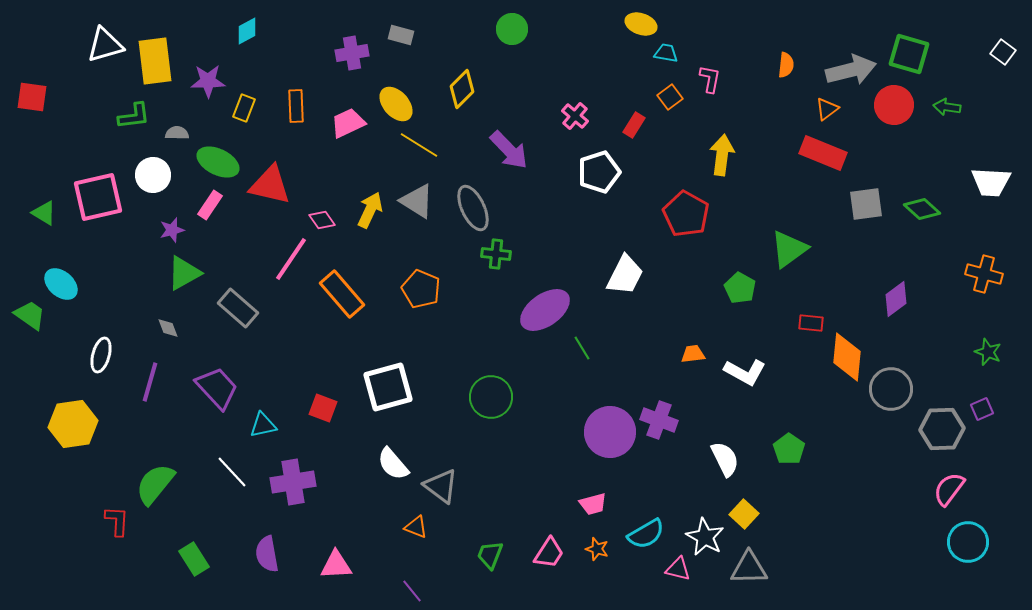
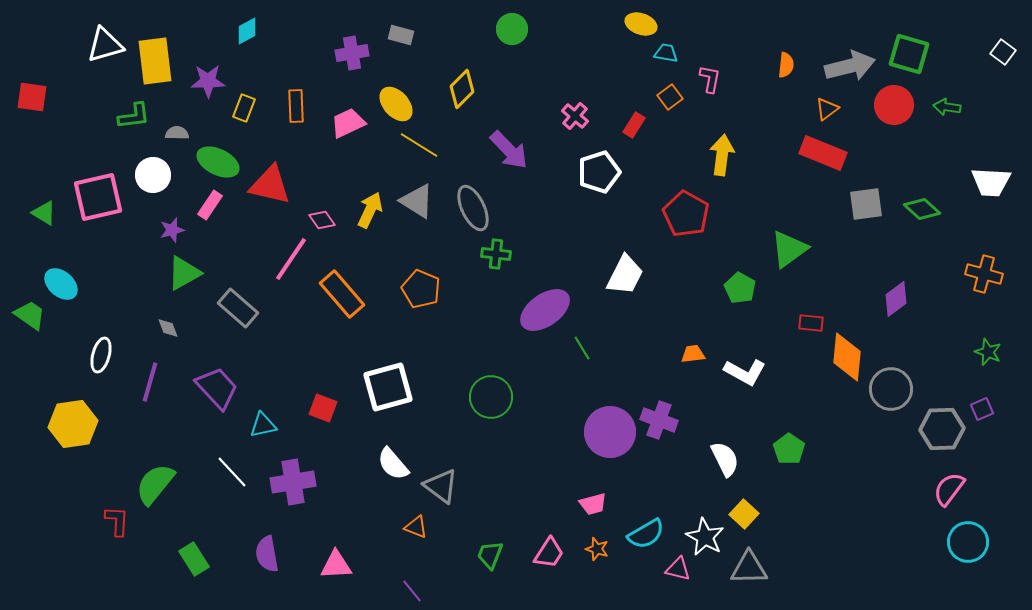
gray arrow at (851, 70): moved 1 px left, 4 px up
